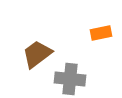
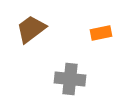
brown trapezoid: moved 6 px left, 25 px up
